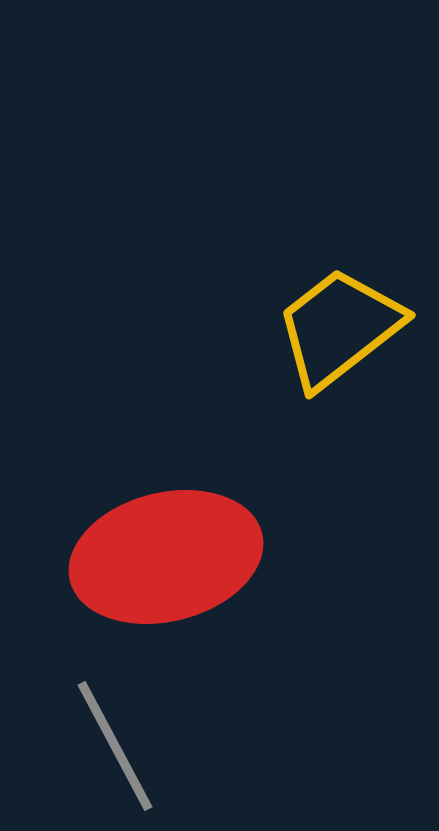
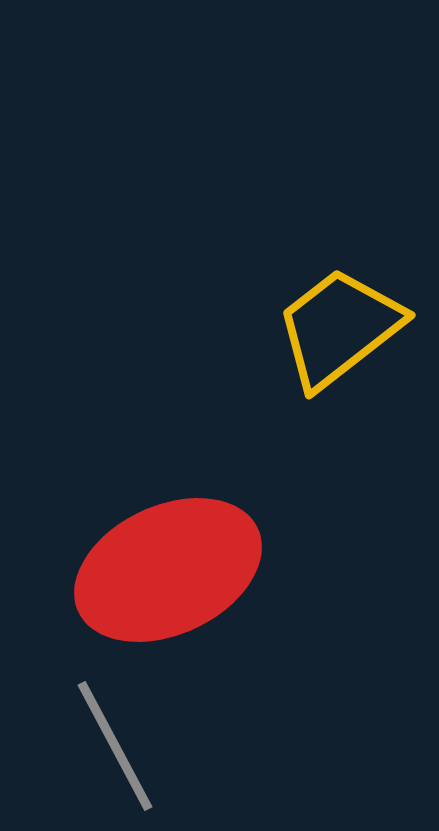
red ellipse: moved 2 px right, 13 px down; rotated 11 degrees counterclockwise
